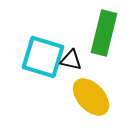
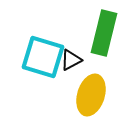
black triangle: rotated 40 degrees counterclockwise
yellow ellipse: moved 2 px up; rotated 60 degrees clockwise
